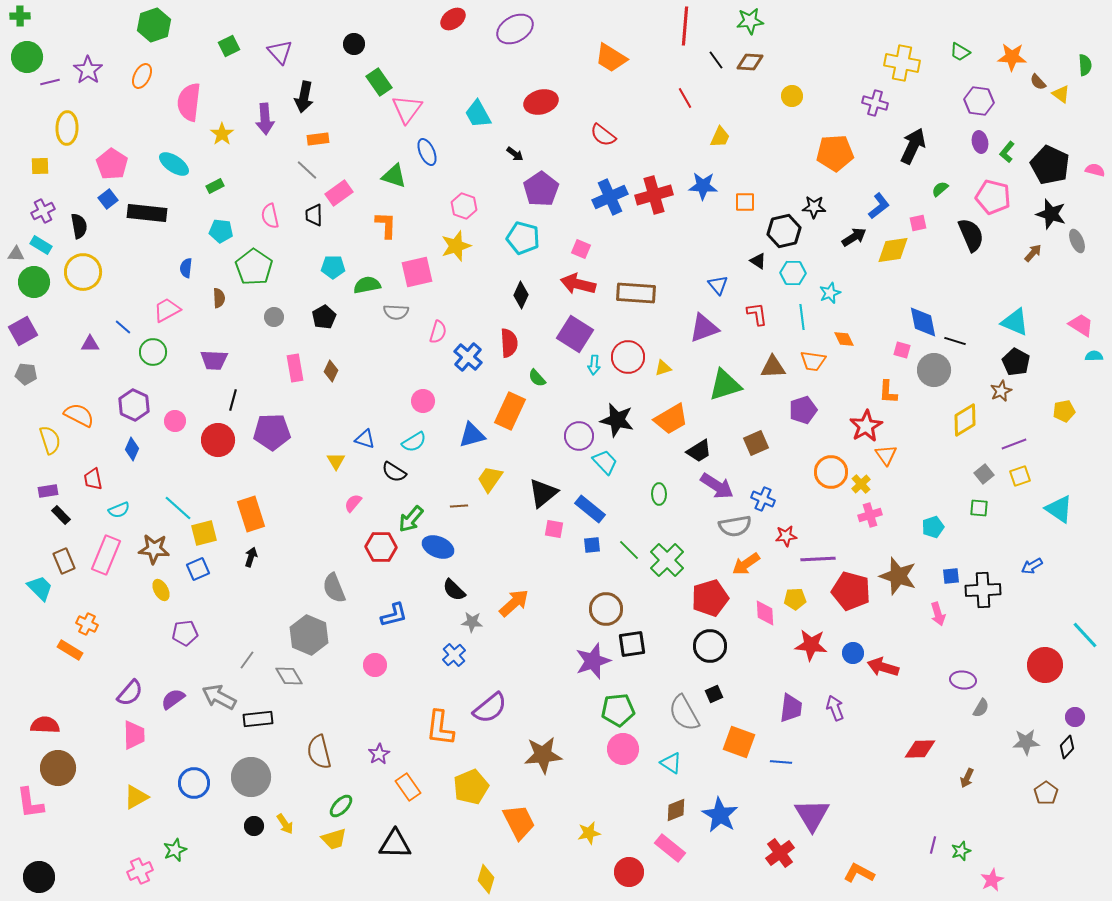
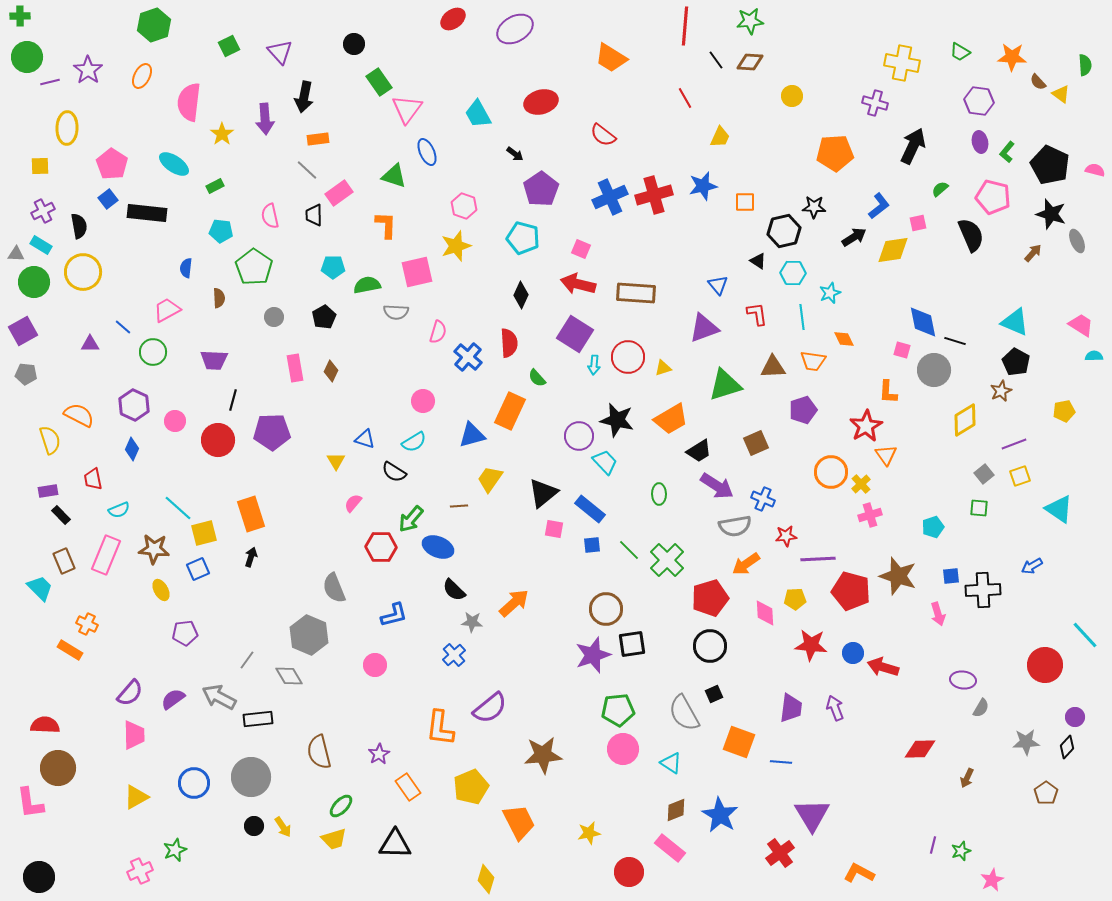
blue star at (703, 186): rotated 16 degrees counterclockwise
purple star at (593, 661): moved 6 px up
yellow arrow at (285, 824): moved 2 px left, 3 px down
